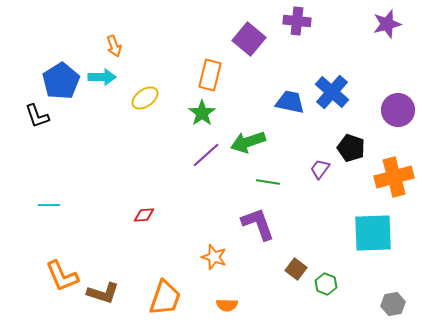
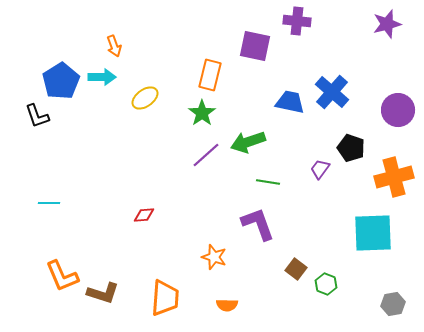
purple square: moved 6 px right, 7 px down; rotated 28 degrees counterclockwise
cyan line: moved 2 px up
orange trapezoid: rotated 15 degrees counterclockwise
